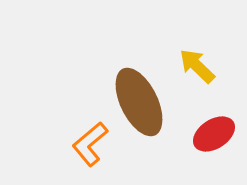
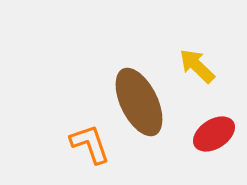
orange L-shape: rotated 111 degrees clockwise
